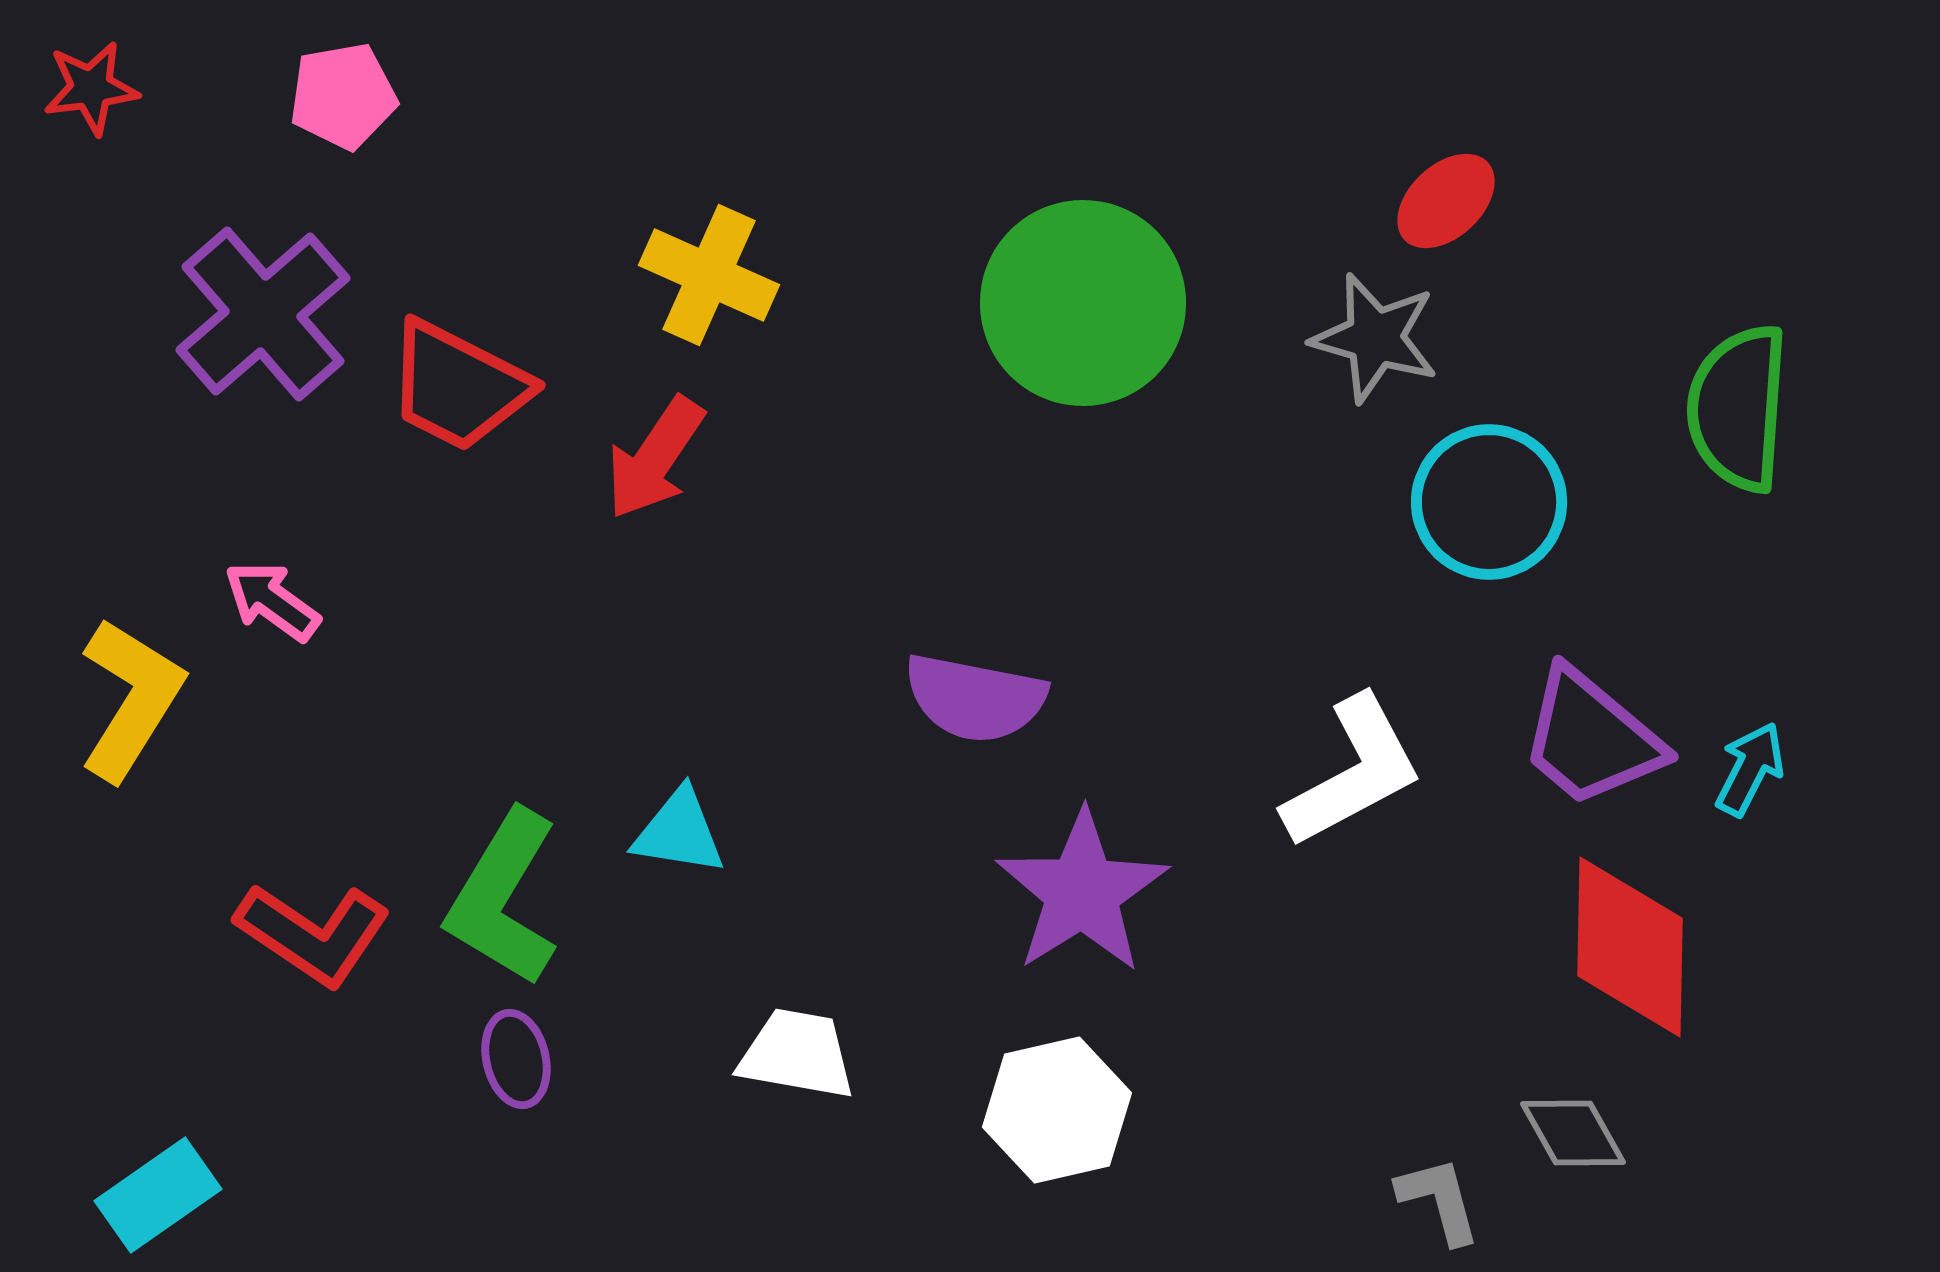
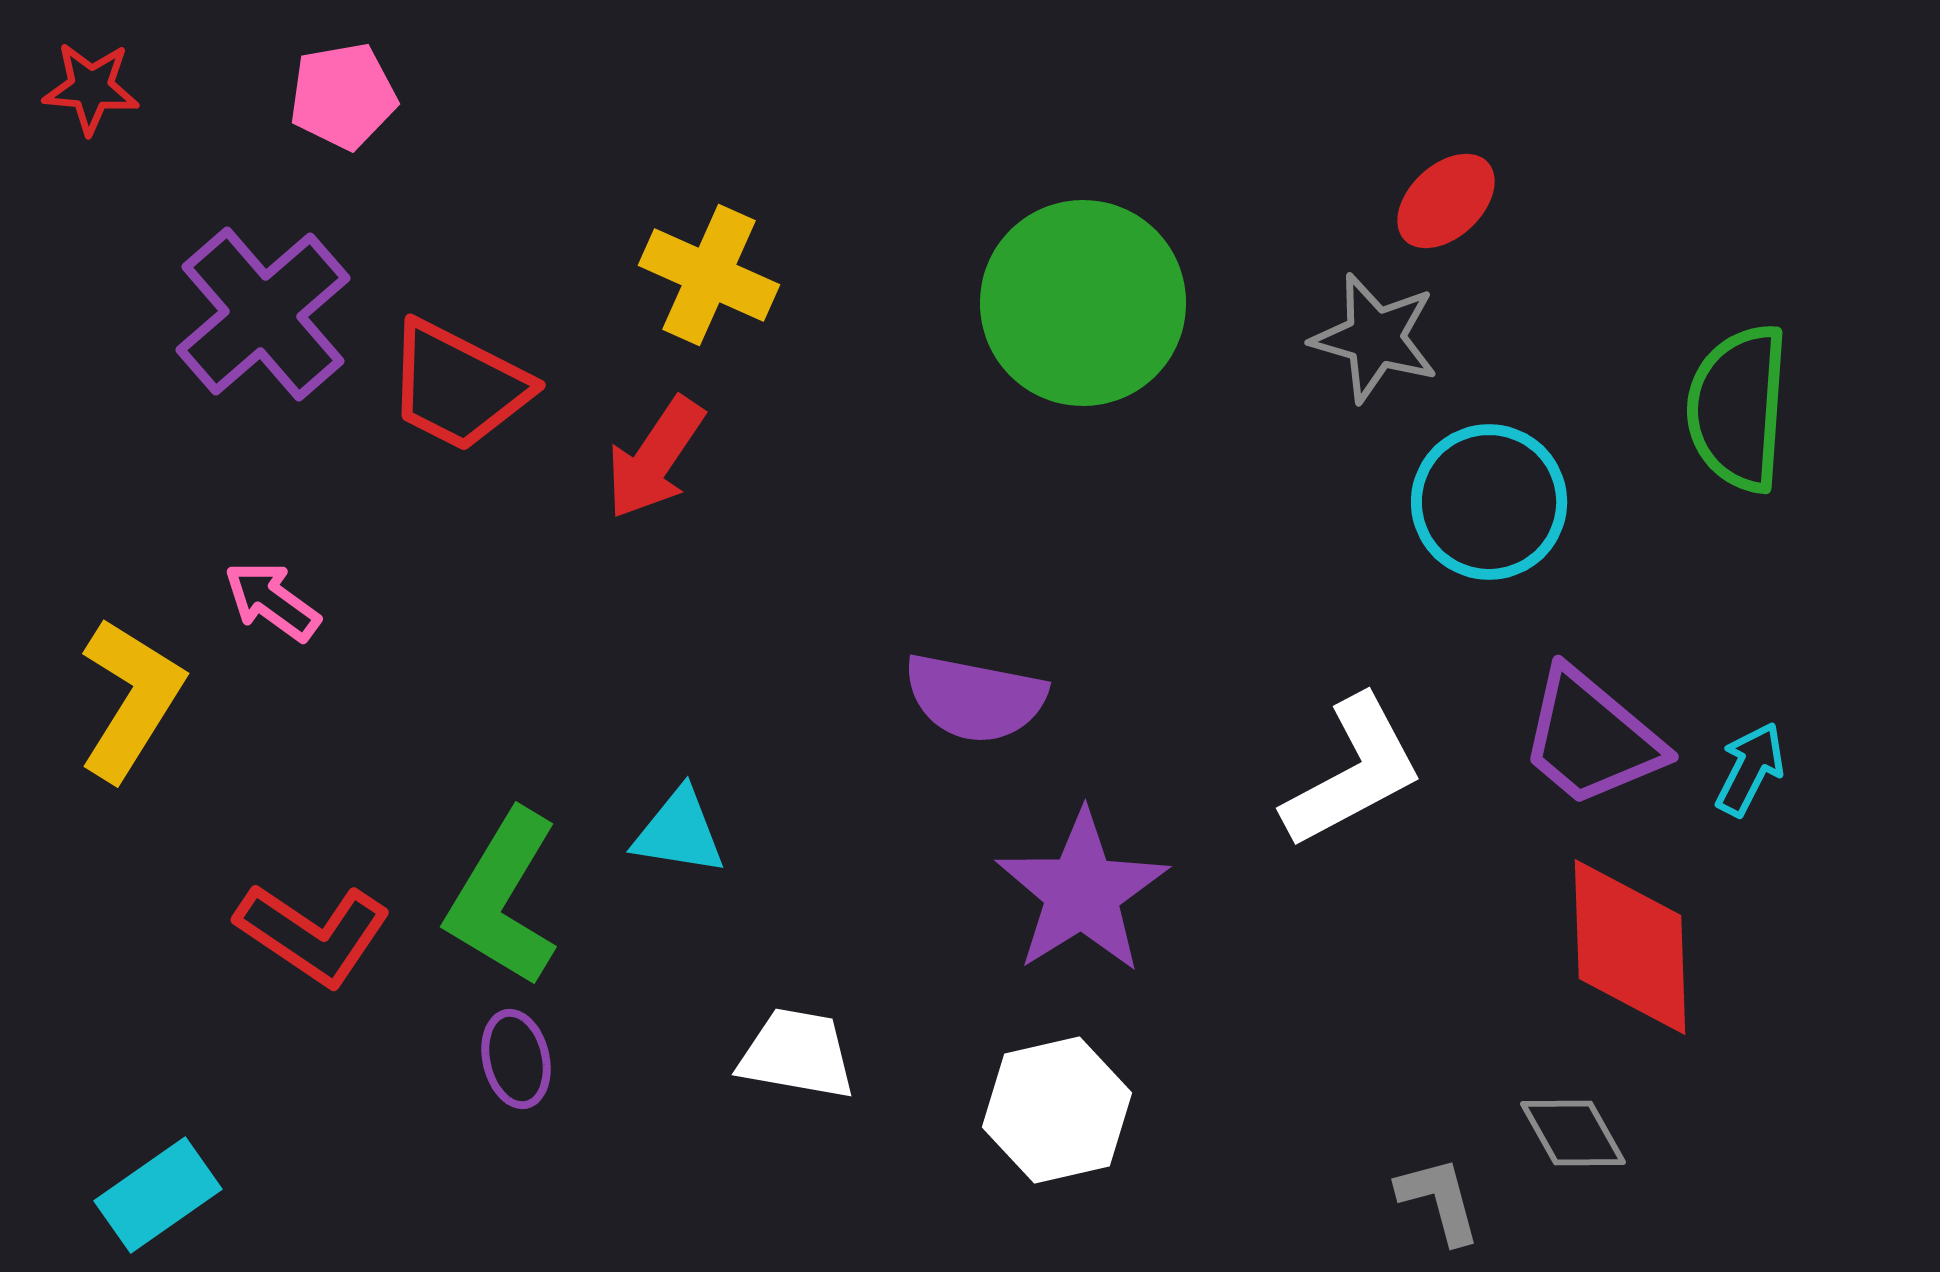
red star: rotated 12 degrees clockwise
red diamond: rotated 3 degrees counterclockwise
